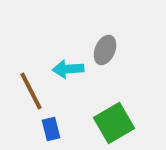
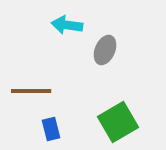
cyan arrow: moved 1 px left, 44 px up; rotated 12 degrees clockwise
brown line: rotated 63 degrees counterclockwise
green square: moved 4 px right, 1 px up
